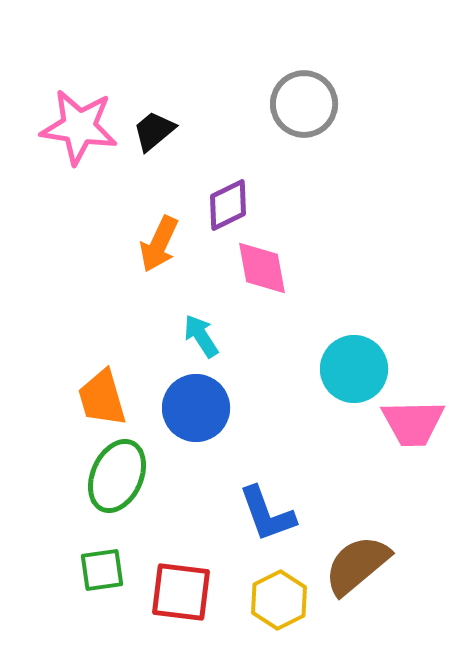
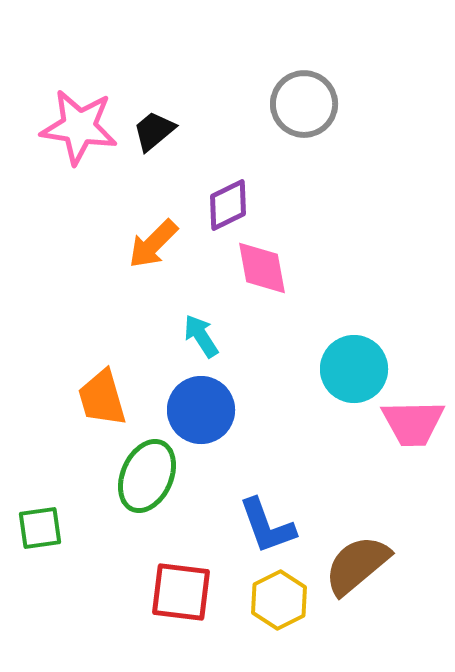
orange arrow: moved 6 px left; rotated 20 degrees clockwise
blue circle: moved 5 px right, 2 px down
green ellipse: moved 30 px right
blue L-shape: moved 12 px down
green square: moved 62 px left, 42 px up
